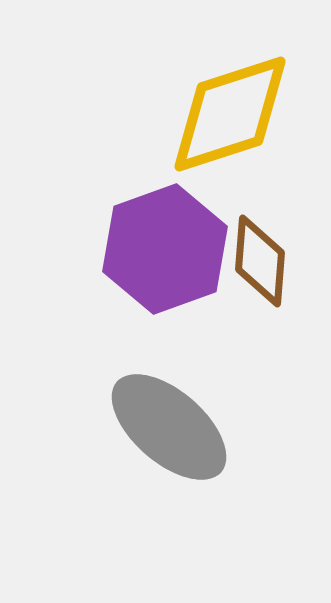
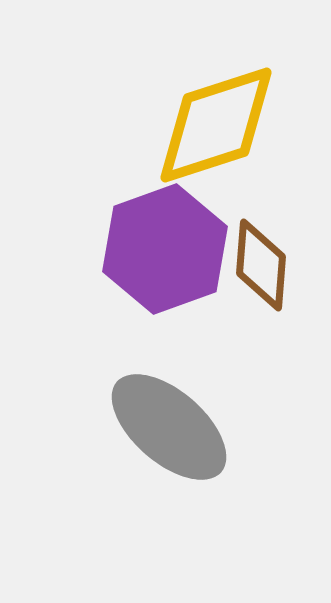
yellow diamond: moved 14 px left, 11 px down
brown diamond: moved 1 px right, 4 px down
